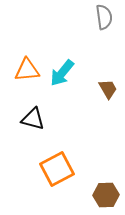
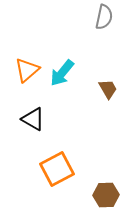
gray semicircle: rotated 20 degrees clockwise
orange triangle: rotated 36 degrees counterclockwise
black triangle: rotated 15 degrees clockwise
